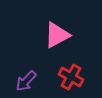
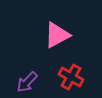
purple arrow: moved 1 px right, 1 px down
